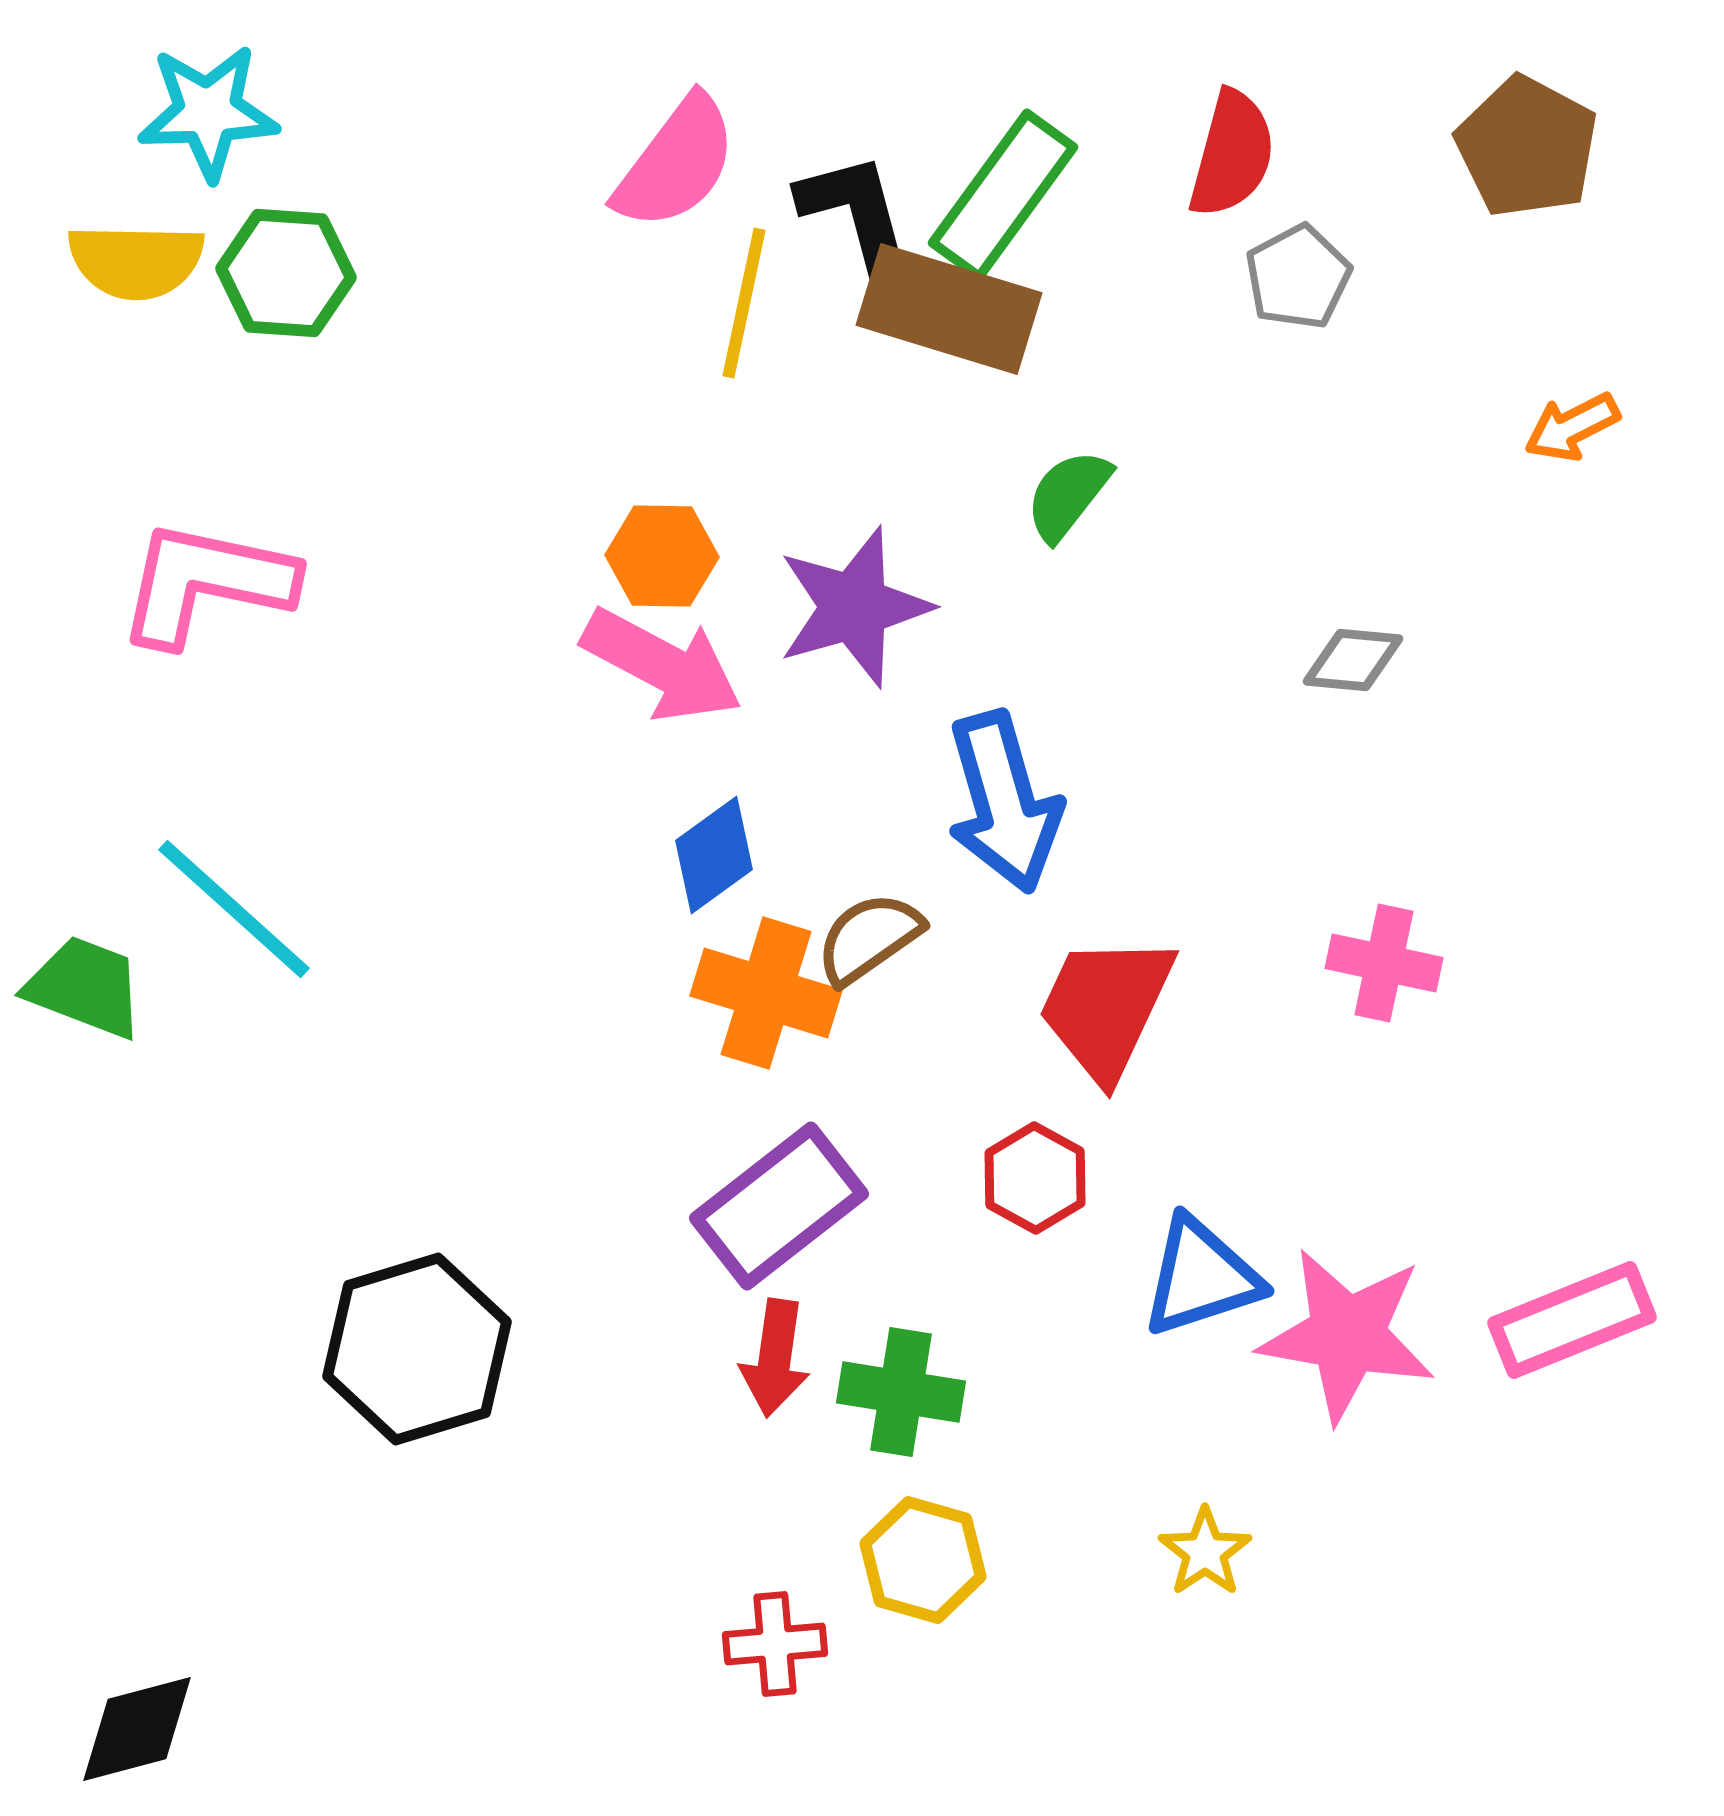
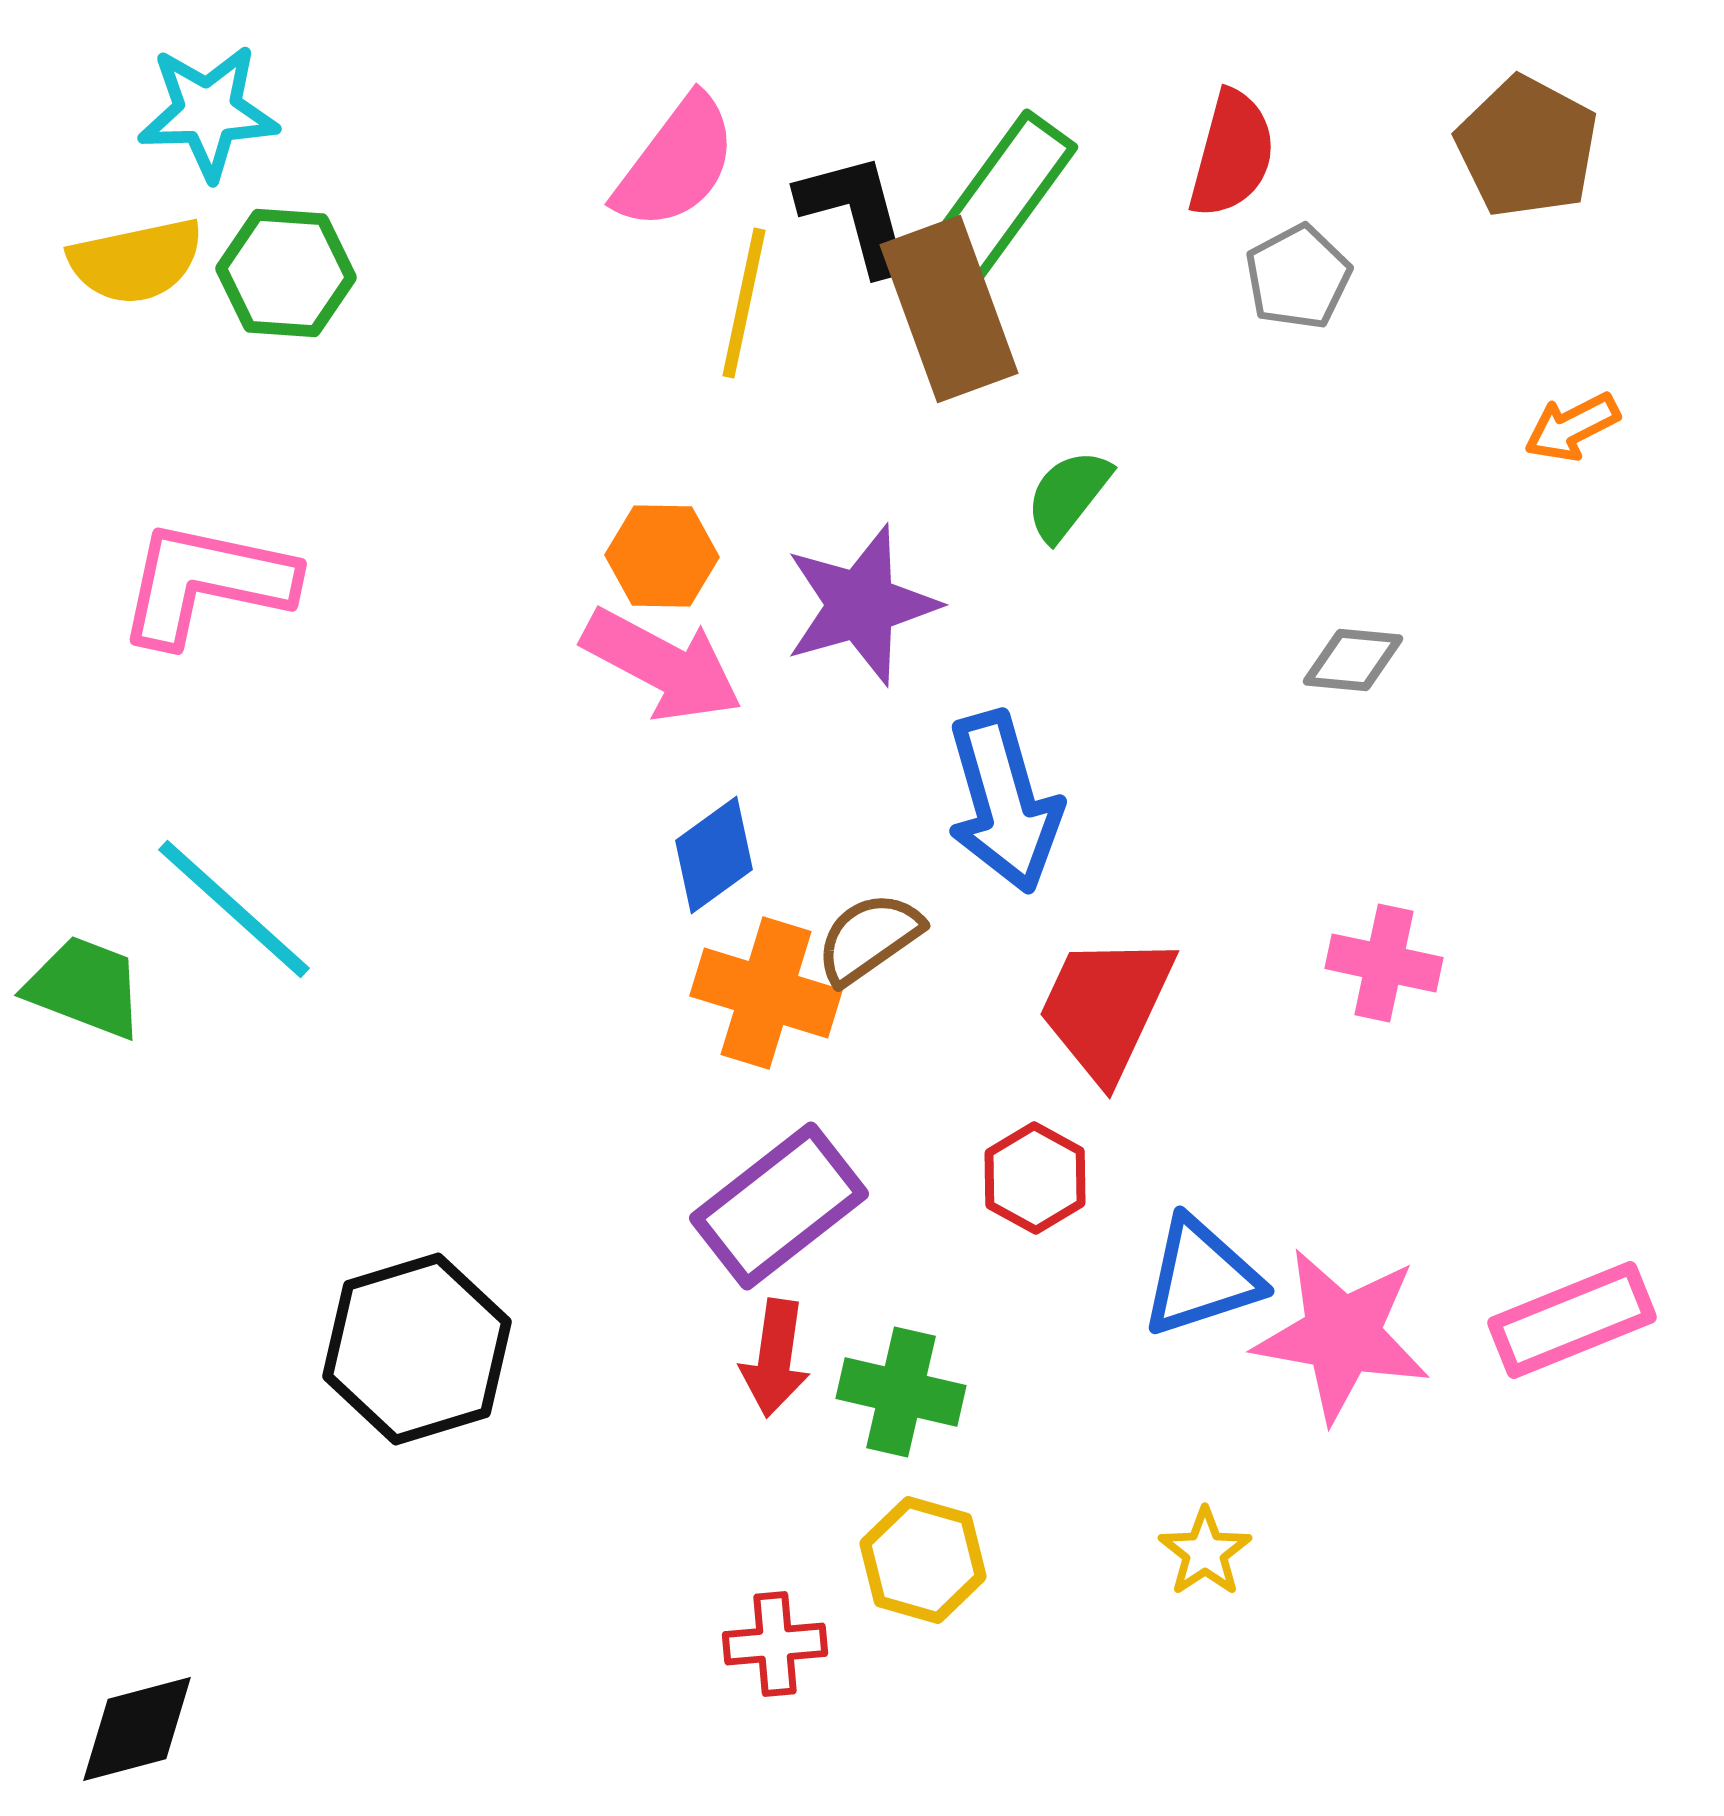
yellow semicircle: rotated 13 degrees counterclockwise
brown rectangle: rotated 53 degrees clockwise
purple star: moved 7 px right, 2 px up
pink star: moved 5 px left
green cross: rotated 4 degrees clockwise
